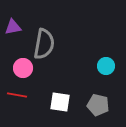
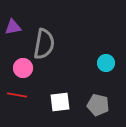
cyan circle: moved 3 px up
white square: rotated 15 degrees counterclockwise
